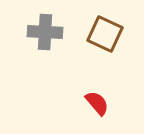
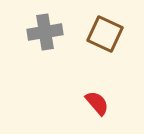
gray cross: rotated 12 degrees counterclockwise
